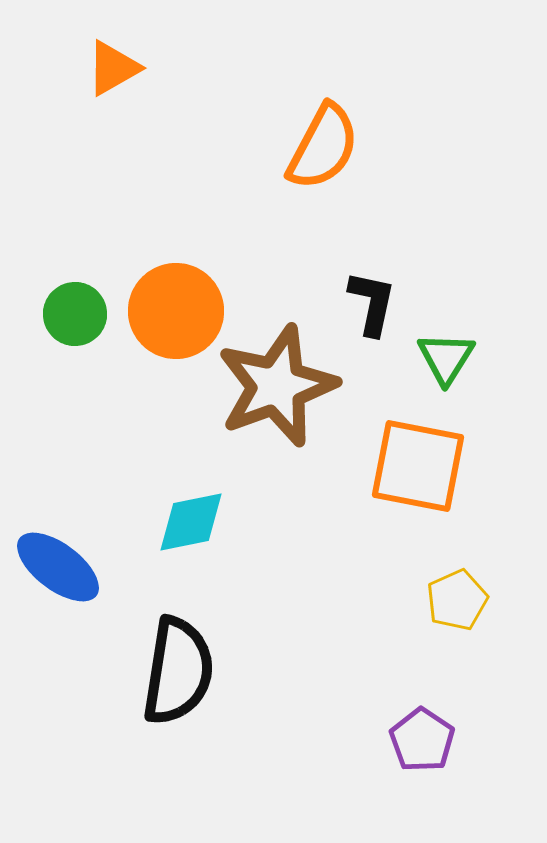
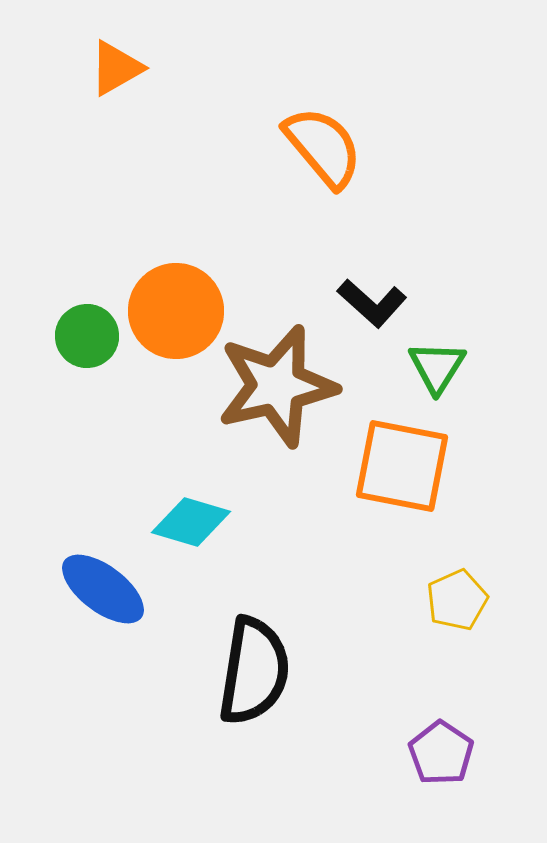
orange triangle: moved 3 px right
orange semicircle: rotated 68 degrees counterclockwise
black L-shape: rotated 120 degrees clockwise
green circle: moved 12 px right, 22 px down
green triangle: moved 9 px left, 9 px down
brown star: rotated 7 degrees clockwise
orange square: moved 16 px left
cyan diamond: rotated 28 degrees clockwise
blue ellipse: moved 45 px right, 22 px down
black semicircle: moved 76 px right
purple pentagon: moved 19 px right, 13 px down
